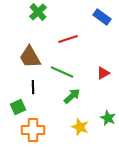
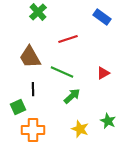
black line: moved 2 px down
green star: moved 3 px down
yellow star: moved 2 px down
